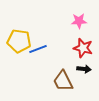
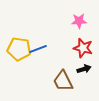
yellow pentagon: moved 8 px down
black arrow: rotated 24 degrees counterclockwise
